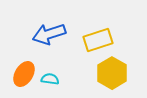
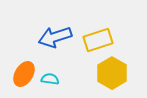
blue arrow: moved 6 px right, 3 px down
